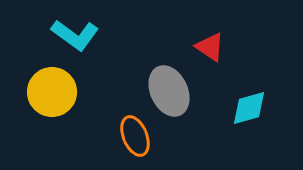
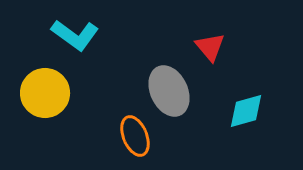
red triangle: rotated 16 degrees clockwise
yellow circle: moved 7 px left, 1 px down
cyan diamond: moved 3 px left, 3 px down
